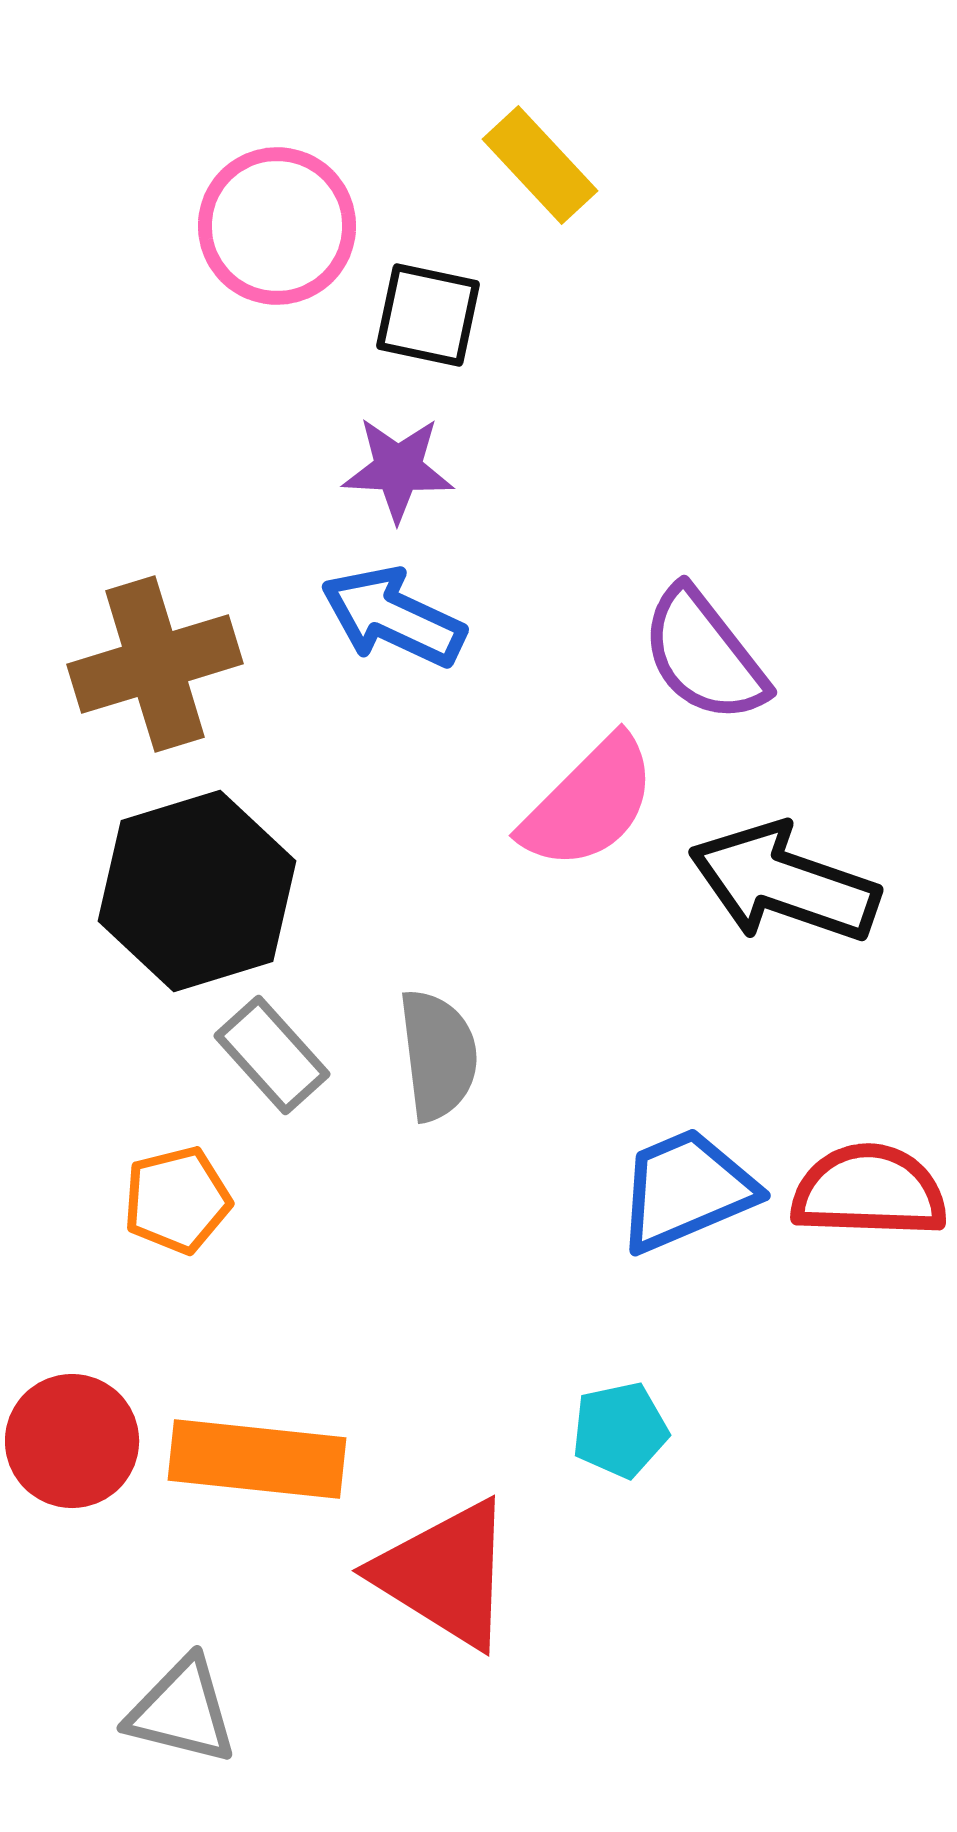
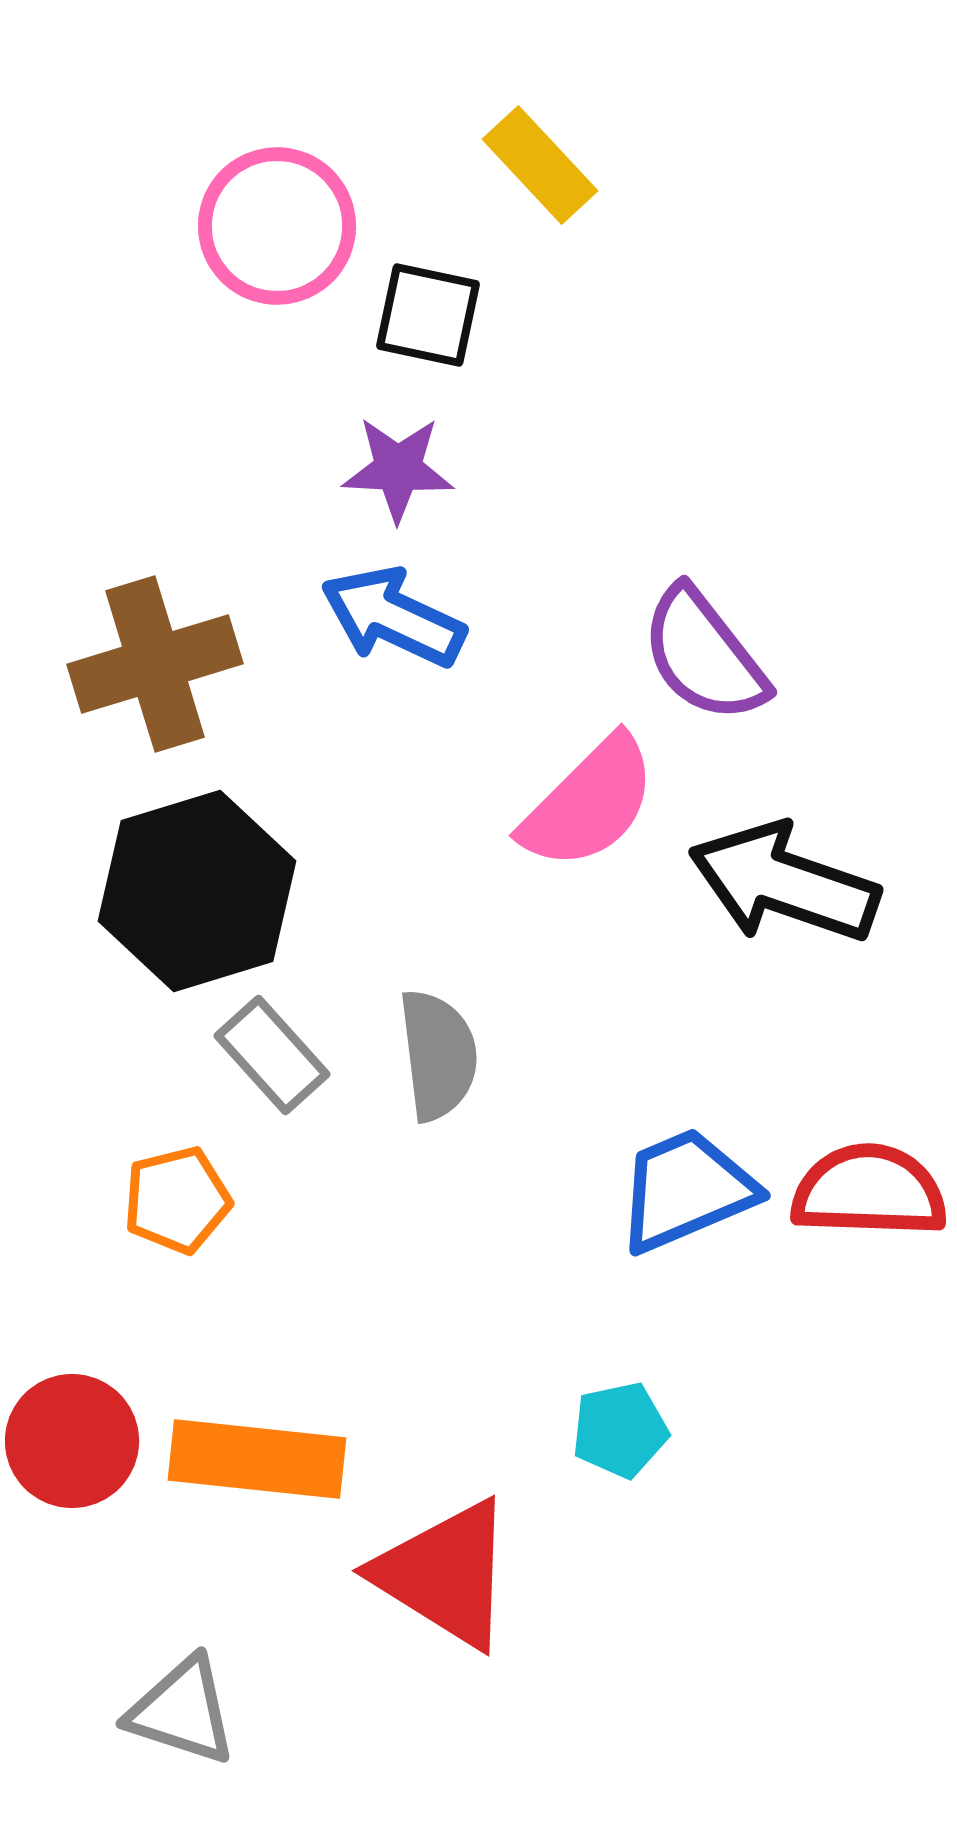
gray triangle: rotated 4 degrees clockwise
